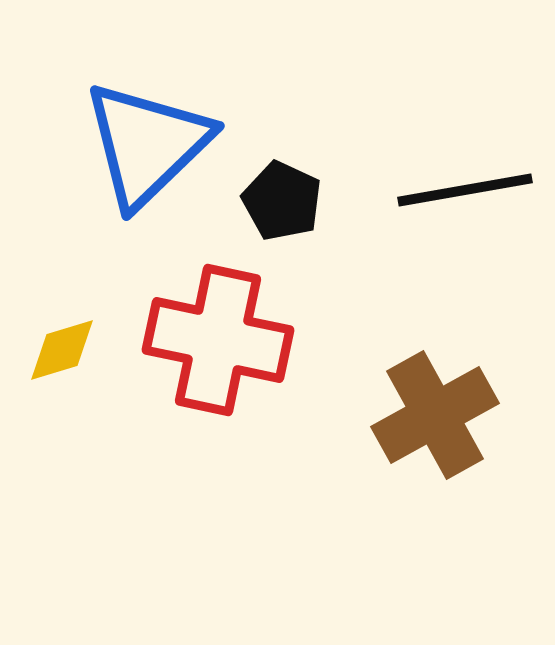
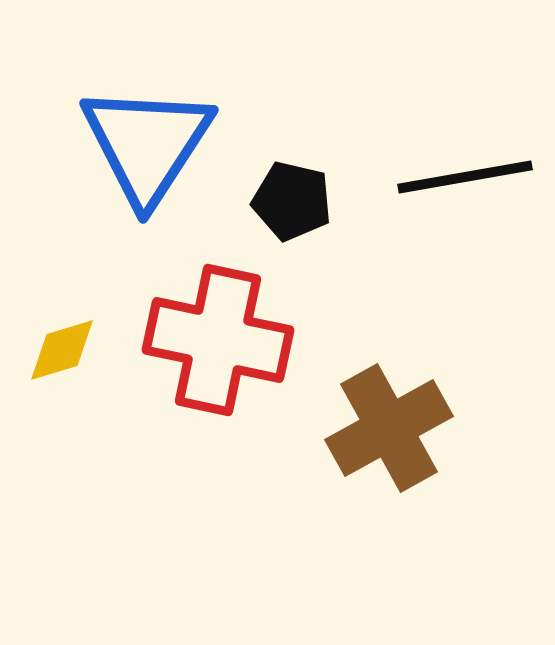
blue triangle: rotated 13 degrees counterclockwise
black line: moved 13 px up
black pentagon: moved 10 px right; rotated 12 degrees counterclockwise
brown cross: moved 46 px left, 13 px down
